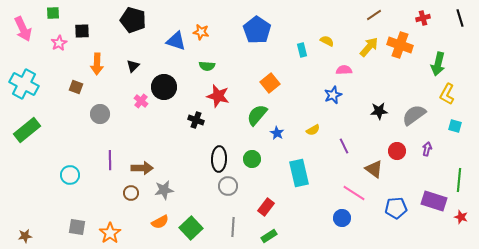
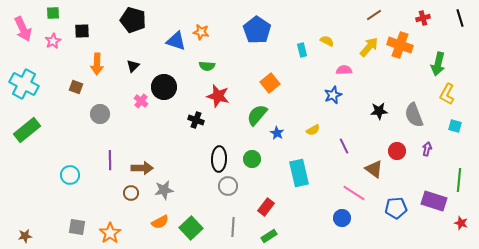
pink star at (59, 43): moved 6 px left, 2 px up
gray semicircle at (414, 115): rotated 75 degrees counterclockwise
red star at (461, 217): moved 6 px down
